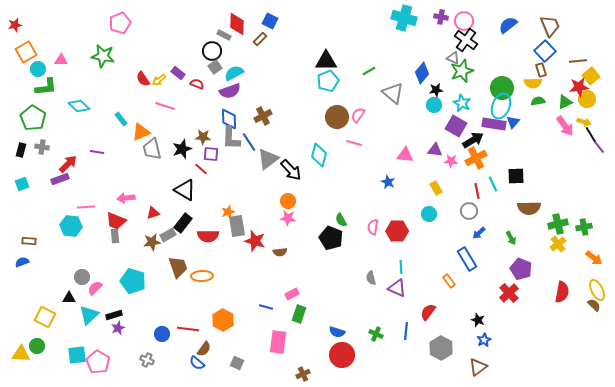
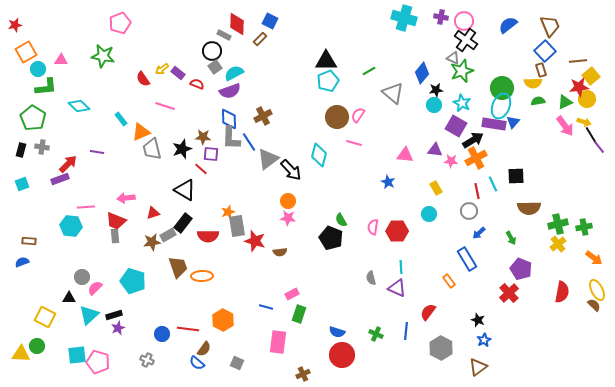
yellow arrow at (159, 80): moved 3 px right, 11 px up
pink pentagon at (98, 362): rotated 15 degrees counterclockwise
